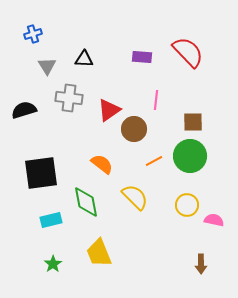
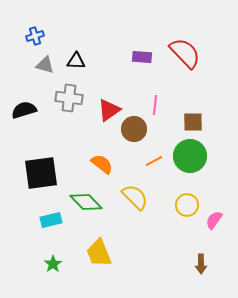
blue cross: moved 2 px right, 2 px down
red semicircle: moved 3 px left, 1 px down
black triangle: moved 8 px left, 2 px down
gray triangle: moved 2 px left, 1 px up; rotated 42 degrees counterclockwise
pink line: moved 1 px left, 5 px down
green diamond: rotated 32 degrees counterclockwise
pink semicircle: rotated 66 degrees counterclockwise
